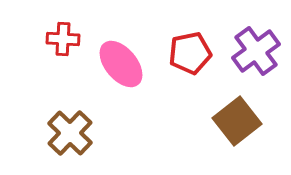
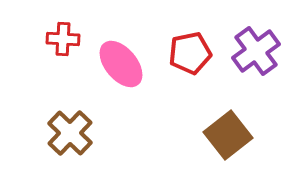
brown square: moved 9 px left, 14 px down
